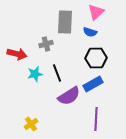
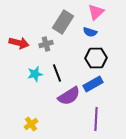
gray rectangle: moved 2 px left; rotated 30 degrees clockwise
red arrow: moved 2 px right, 11 px up
